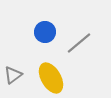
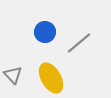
gray triangle: rotated 36 degrees counterclockwise
